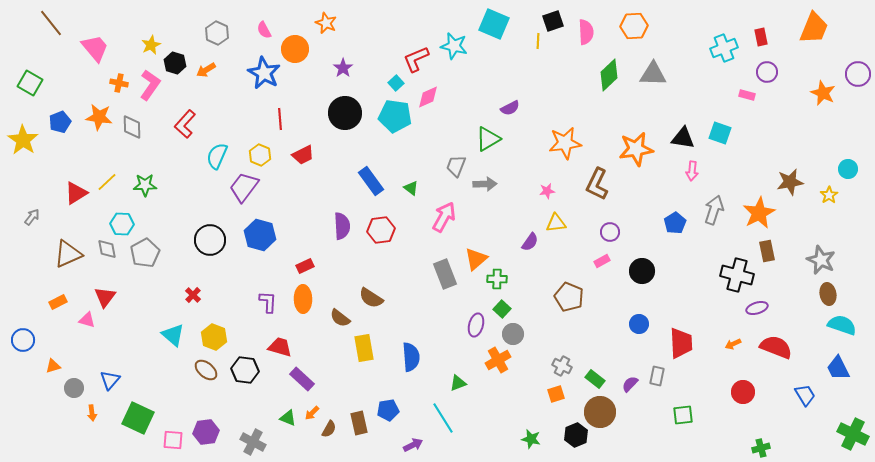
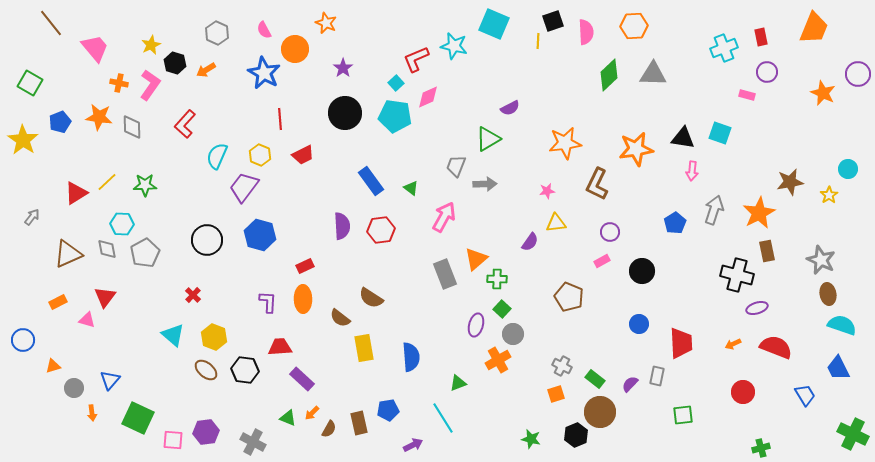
black circle at (210, 240): moved 3 px left
red trapezoid at (280, 347): rotated 20 degrees counterclockwise
